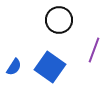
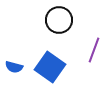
blue semicircle: rotated 72 degrees clockwise
